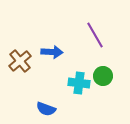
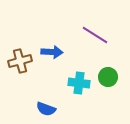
purple line: rotated 28 degrees counterclockwise
brown cross: rotated 25 degrees clockwise
green circle: moved 5 px right, 1 px down
